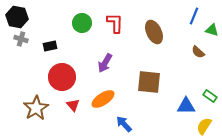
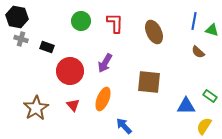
blue line: moved 5 px down; rotated 12 degrees counterclockwise
green circle: moved 1 px left, 2 px up
black rectangle: moved 3 px left, 1 px down; rotated 32 degrees clockwise
red circle: moved 8 px right, 6 px up
orange ellipse: rotated 35 degrees counterclockwise
blue arrow: moved 2 px down
